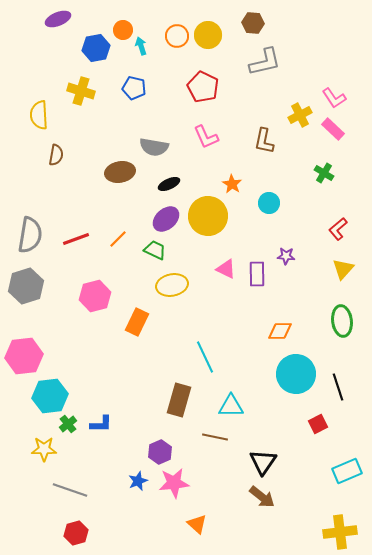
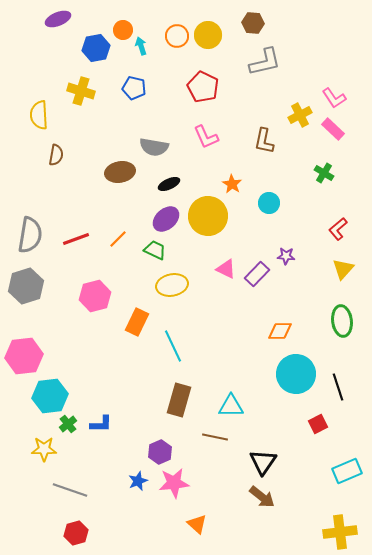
purple rectangle at (257, 274): rotated 45 degrees clockwise
cyan line at (205, 357): moved 32 px left, 11 px up
